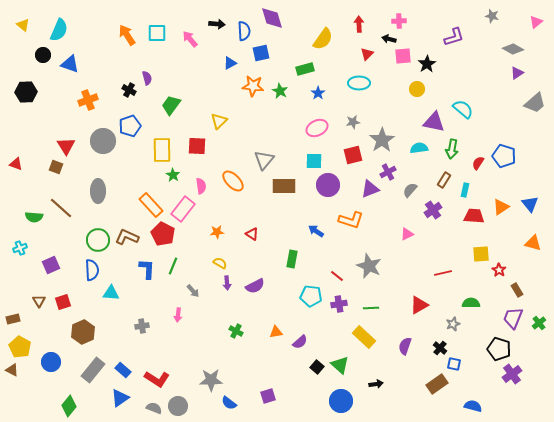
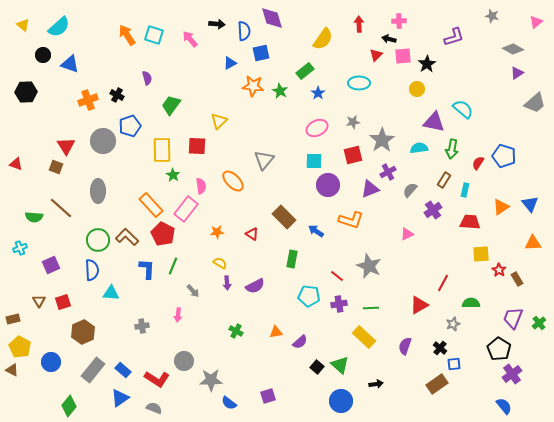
cyan semicircle at (59, 30): moved 3 px up; rotated 25 degrees clockwise
cyan square at (157, 33): moved 3 px left, 2 px down; rotated 18 degrees clockwise
red triangle at (367, 54): moved 9 px right, 1 px down
green rectangle at (305, 69): moved 2 px down; rotated 24 degrees counterclockwise
black cross at (129, 90): moved 12 px left, 5 px down
brown rectangle at (284, 186): moved 31 px down; rotated 45 degrees clockwise
pink rectangle at (183, 209): moved 3 px right
red trapezoid at (474, 216): moved 4 px left, 6 px down
brown L-shape at (127, 237): rotated 20 degrees clockwise
orange triangle at (533, 243): rotated 18 degrees counterclockwise
red line at (443, 273): moved 10 px down; rotated 48 degrees counterclockwise
brown rectangle at (517, 290): moved 11 px up
cyan pentagon at (311, 296): moved 2 px left
black pentagon at (499, 349): rotated 15 degrees clockwise
blue square at (454, 364): rotated 16 degrees counterclockwise
gray circle at (178, 406): moved 6 px right, 45 px up
blue semicircle at (473, 406): moved 31 px right; rotated 36 degrees clockwise
